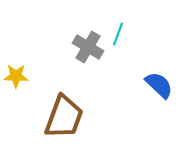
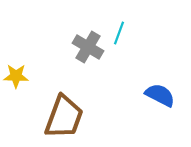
cyan line: moved 1 px right, 1 px up
blue semicircle: moved 1 px right, 10 px down; rotated 16 degrees counterclockwise
